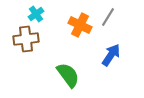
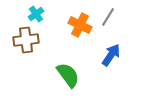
brown cross: moved 1 px down
